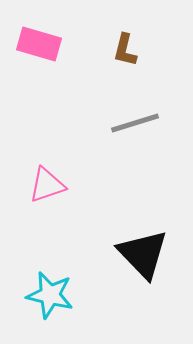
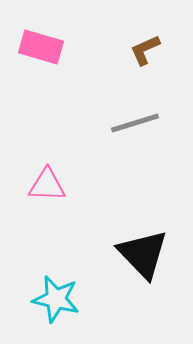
pink rectangle: moved 2 px right, 3 px down
brown L-shape: moved 20 px right; rotated 52 degrees clockwise
pink triangle: rotated 21 degrees clockwise
cyan star: moved 6 px right, 4 px down
